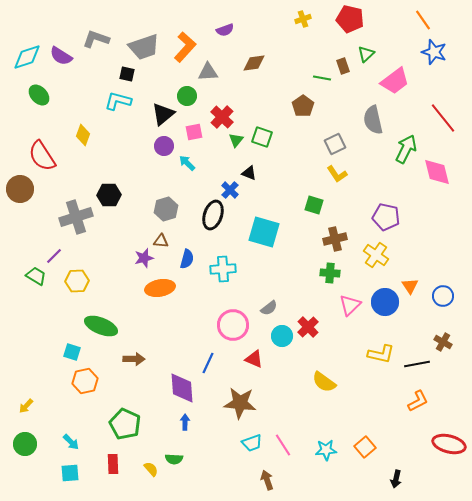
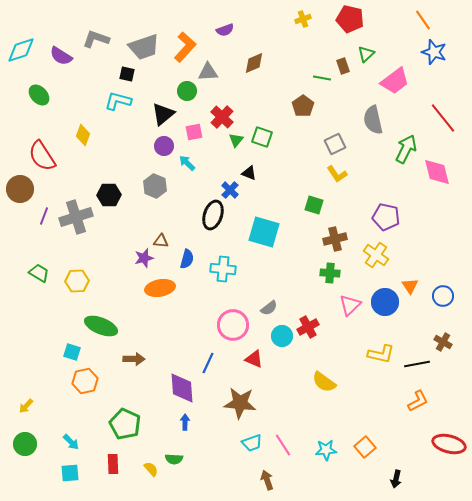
cyan diamond at (27, 57): moved 6 px left, 7 px up
brown diamond at (254, 63): rotated 15 degrees counterclockwise
green circle at (187, 96): moved 5 px up
gray hexagon at (166, 209): moved 11 px left, 23 px up; rotated 20 degrees counterclockwise
purple line at (54, 256): moved 10 px left, 40 px up; rotated 24 degrees counterclockwise
cyan cross at (223, 269): rotated 10 degrees clockwise
green trapezoid at (36, 276): moved 3 px right, 3 px up
red cross at (308, 327): rotated 15 degrees clockwise
